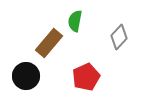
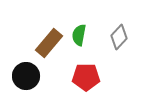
green semicircle: moved 4 px right, 14 px down
red pentagon: rotated 24 degrees clockwise
